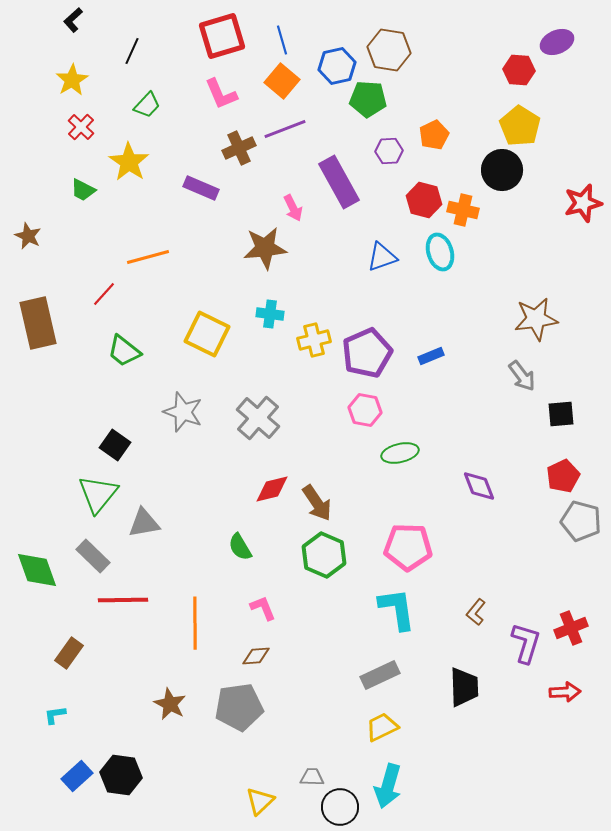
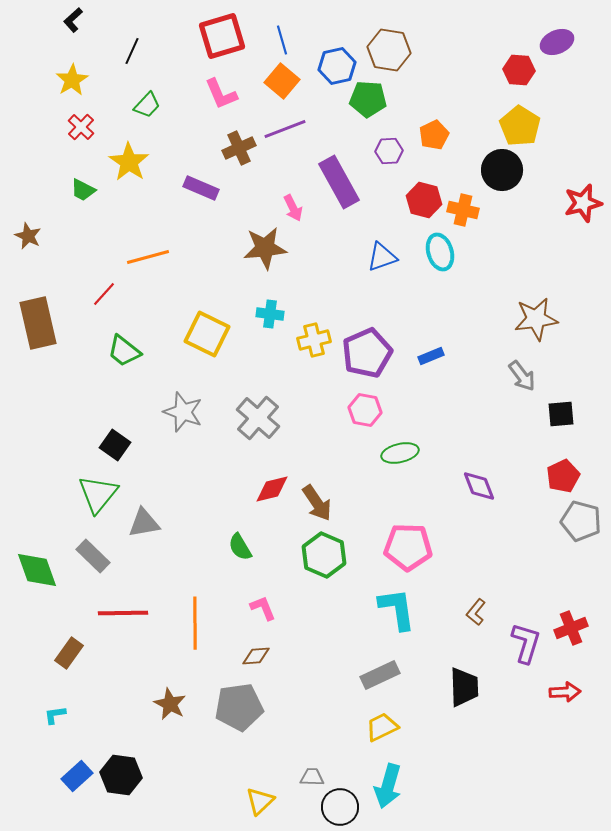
red line at (123, 600): moved 13 px down
